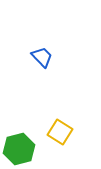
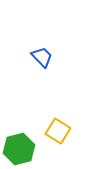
yellow square: moved 2 px left, 1 px up
